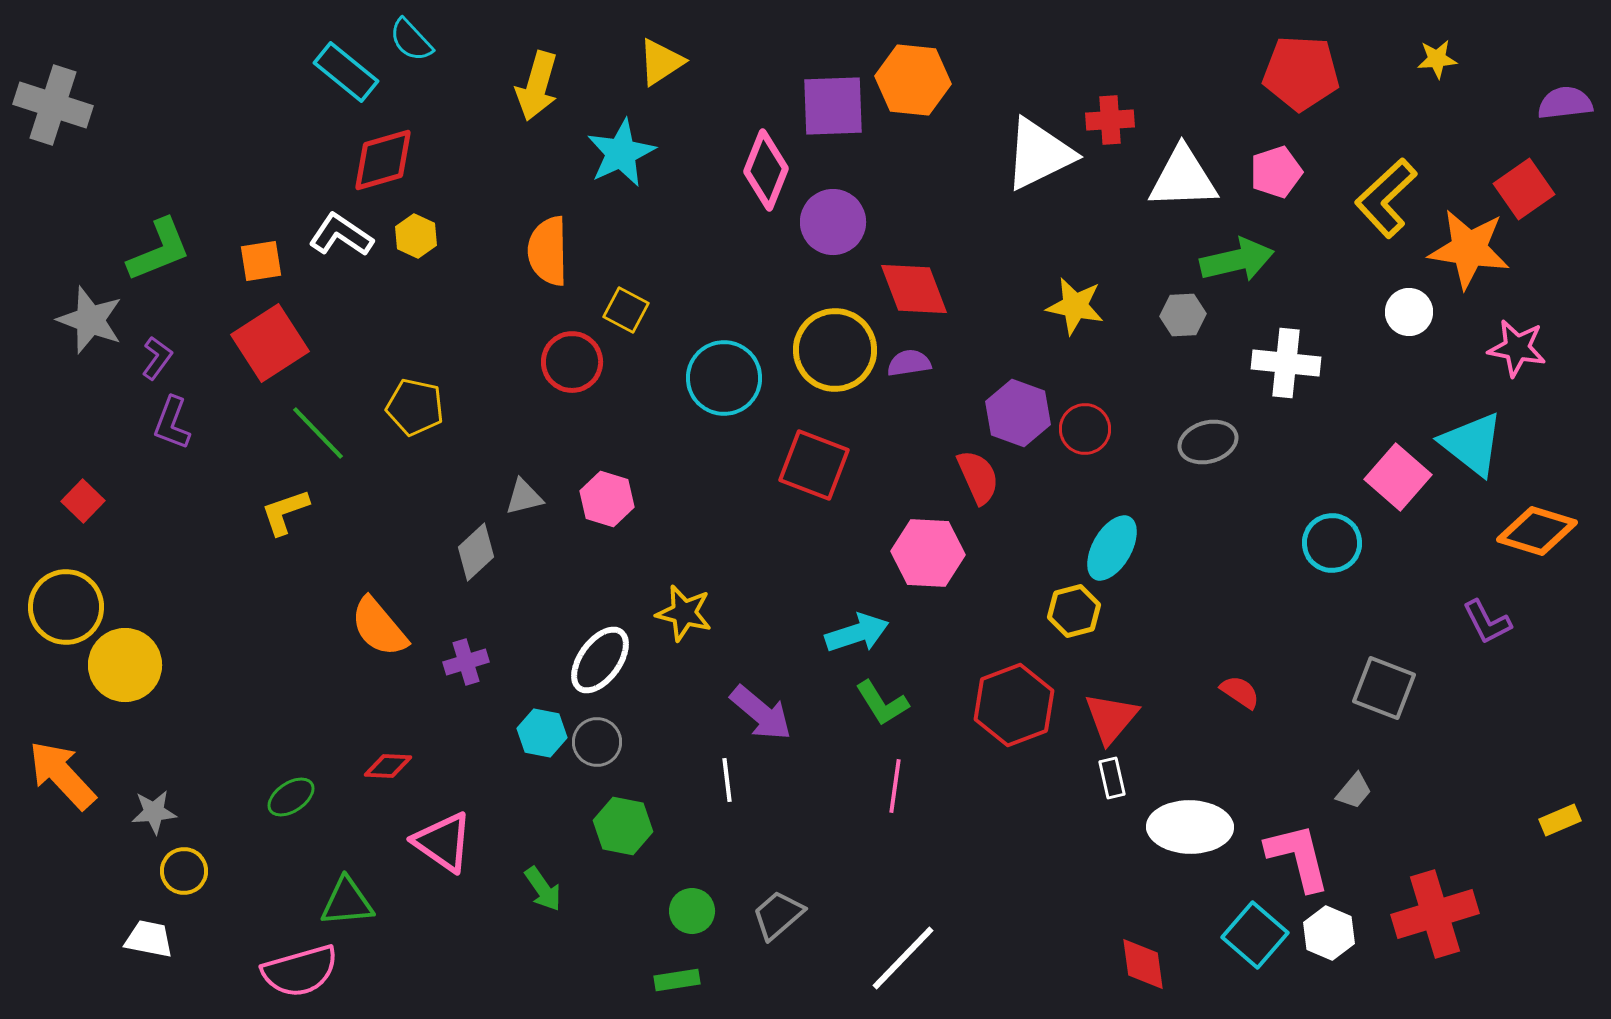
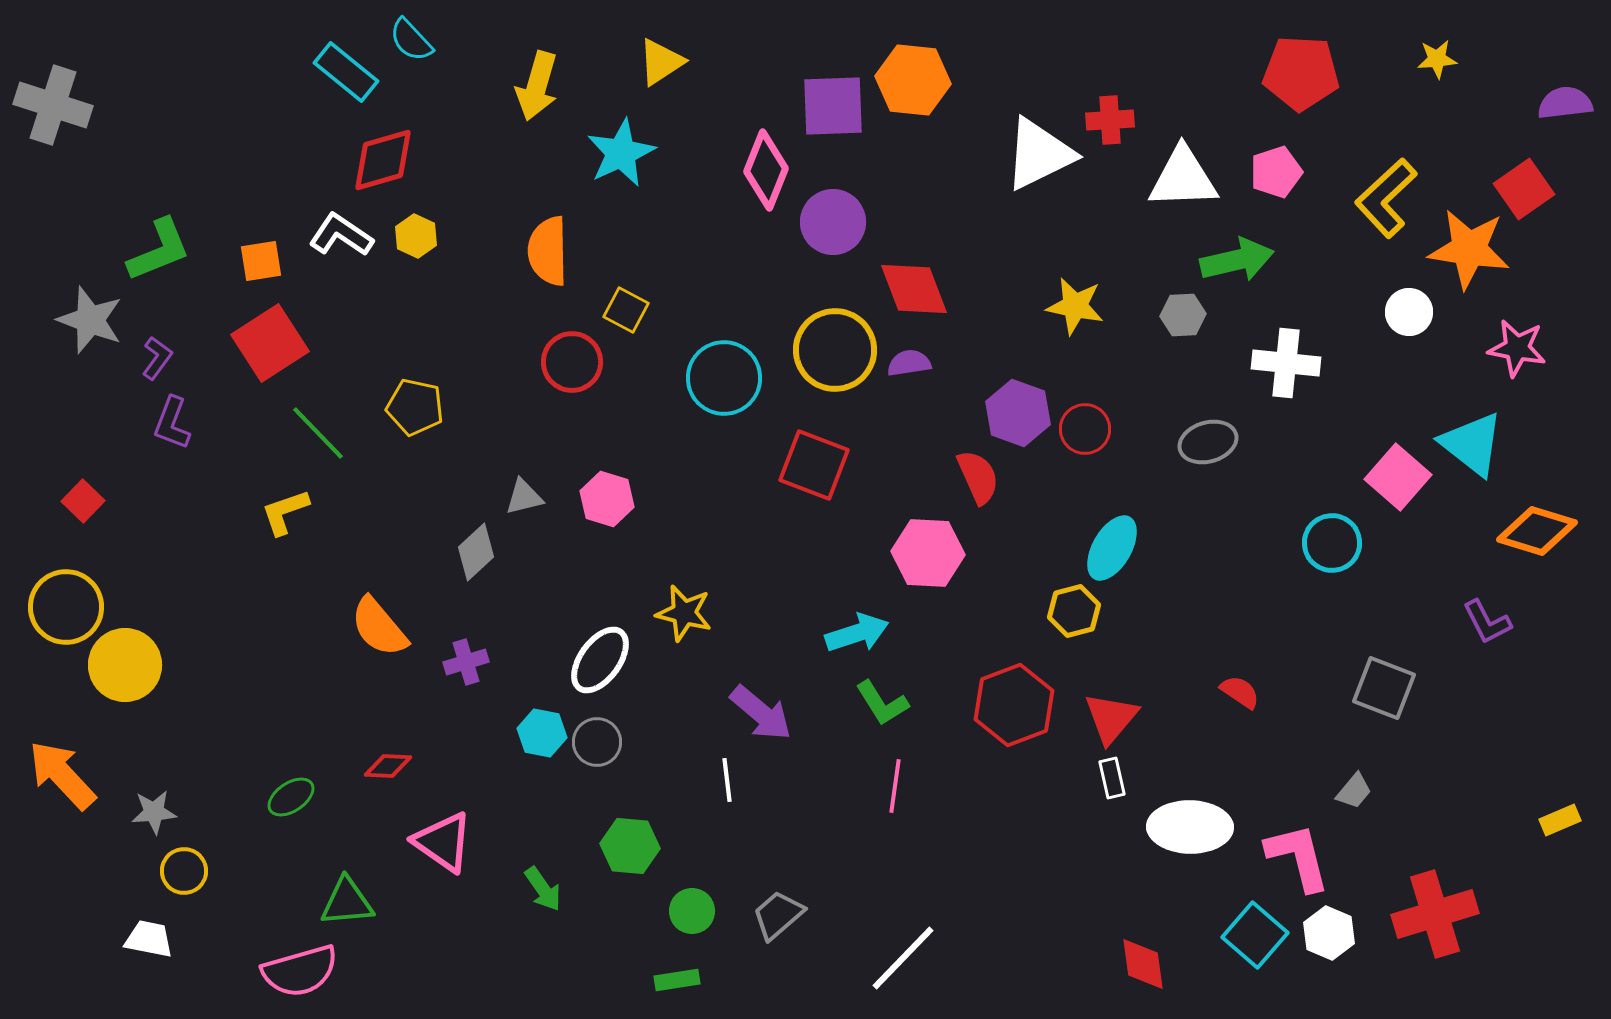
green hexagon at (623, 826): moved 7 px right, 20 px down; rotated 6 degrees counterclockwise
